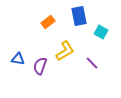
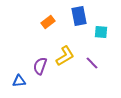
cyan square: rotated 24 degrees counterclockwise
yellow L-shape: moved 5 px down
blue triangle: moved 1 px right, 22 px down; rotated 16 degrees counterclockwise
